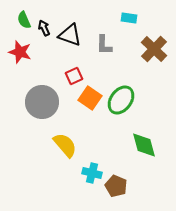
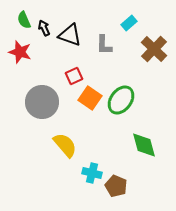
cyan rectangle: moved 5 px down; rotated 49 degrees counterclockwise
